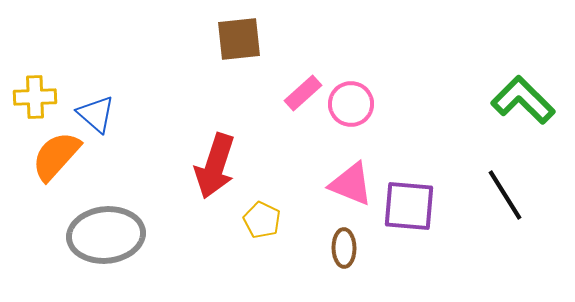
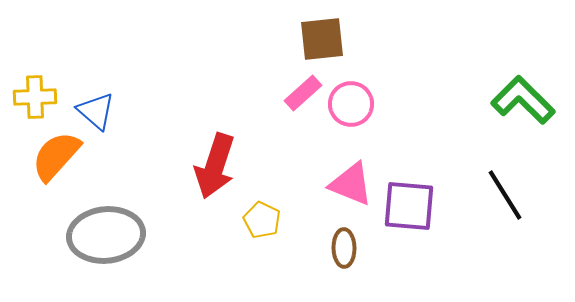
brown square: moved 83 px right
blue triangle: moved 3 px up
